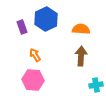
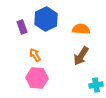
brown arrow: rotated 150 degrees counterclockwise
pink hexagon: moved 4 px right, 2 px up
